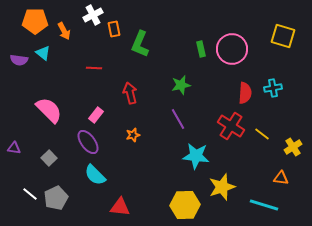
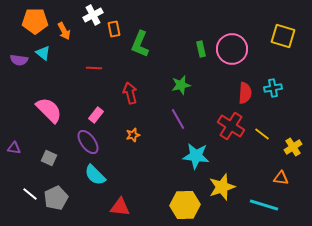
gray square: rotated 21 degrees counterclockwise
